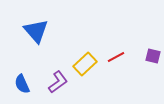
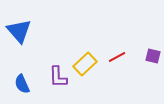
blue triangle: moved 17 px left
red line: moved 1 px right
purple L-shape: moved 5 px up; rotated 125 degrees clockwise
